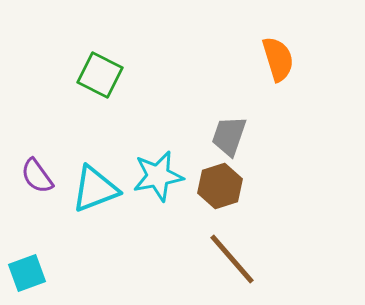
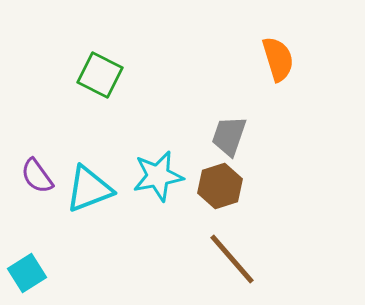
cyan triangle: moved 6 px left
cyan square: rotated 12 degrees counterclockwise
